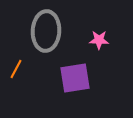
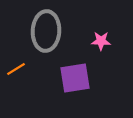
pink star: moved 2 px right, 1 px down
orange line: rotated 30 degrees clockwise
